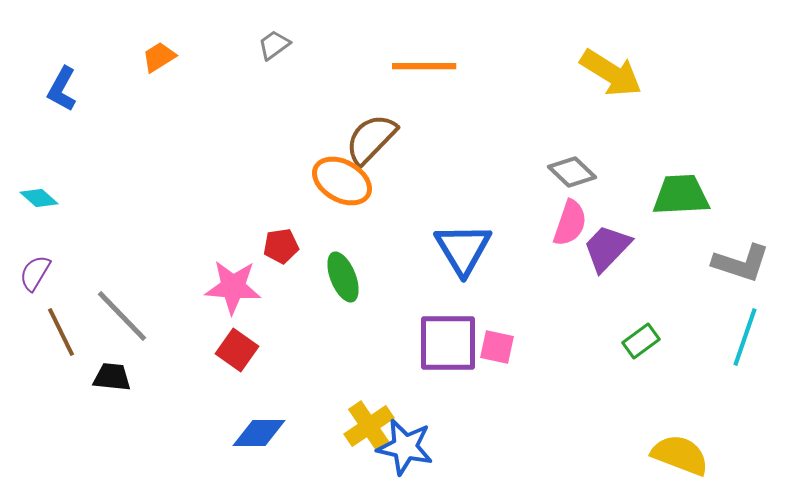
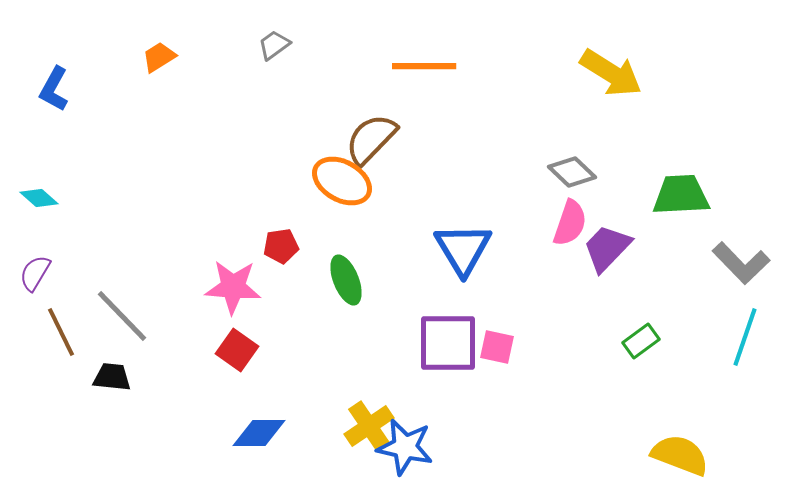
blue L-shape: moved 8 px left
gray L-shape: rotated 28 degrees clockwise
green ellipse: moved 3 px right, 3 px down
